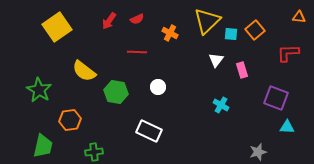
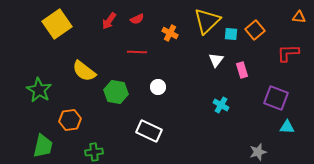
yellow square: moved 3 px up
